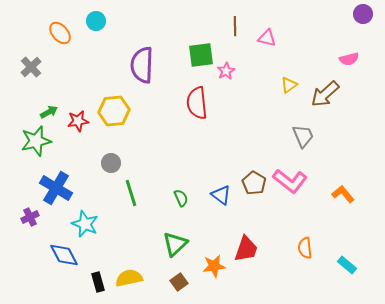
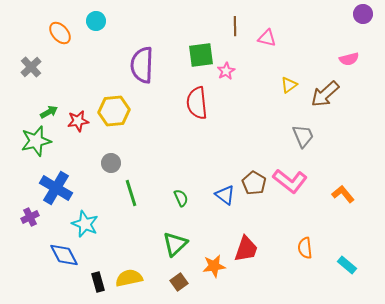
blue triangle: moved 4 px right
